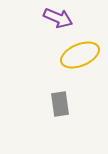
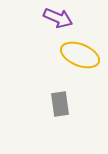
yellow ellipse: rotated 45 degrees clockwise
